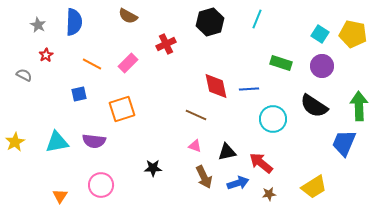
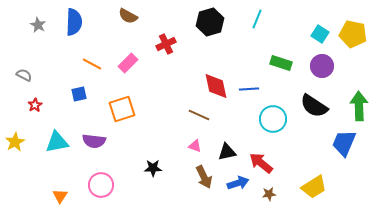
red star: moved 11 px left, 50 px down
brown line: moved 3 px right
